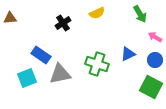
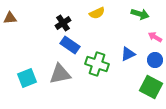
green arrow: rotated 42 degrees counterclockwise
blue rectangle: moved 29 px right, 10 px up
